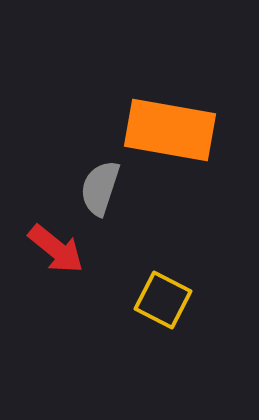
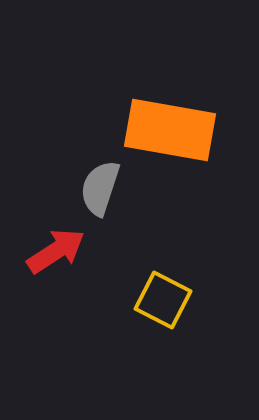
red arrow: moved 2 px down; rotated 72 degrees counterclockwise
